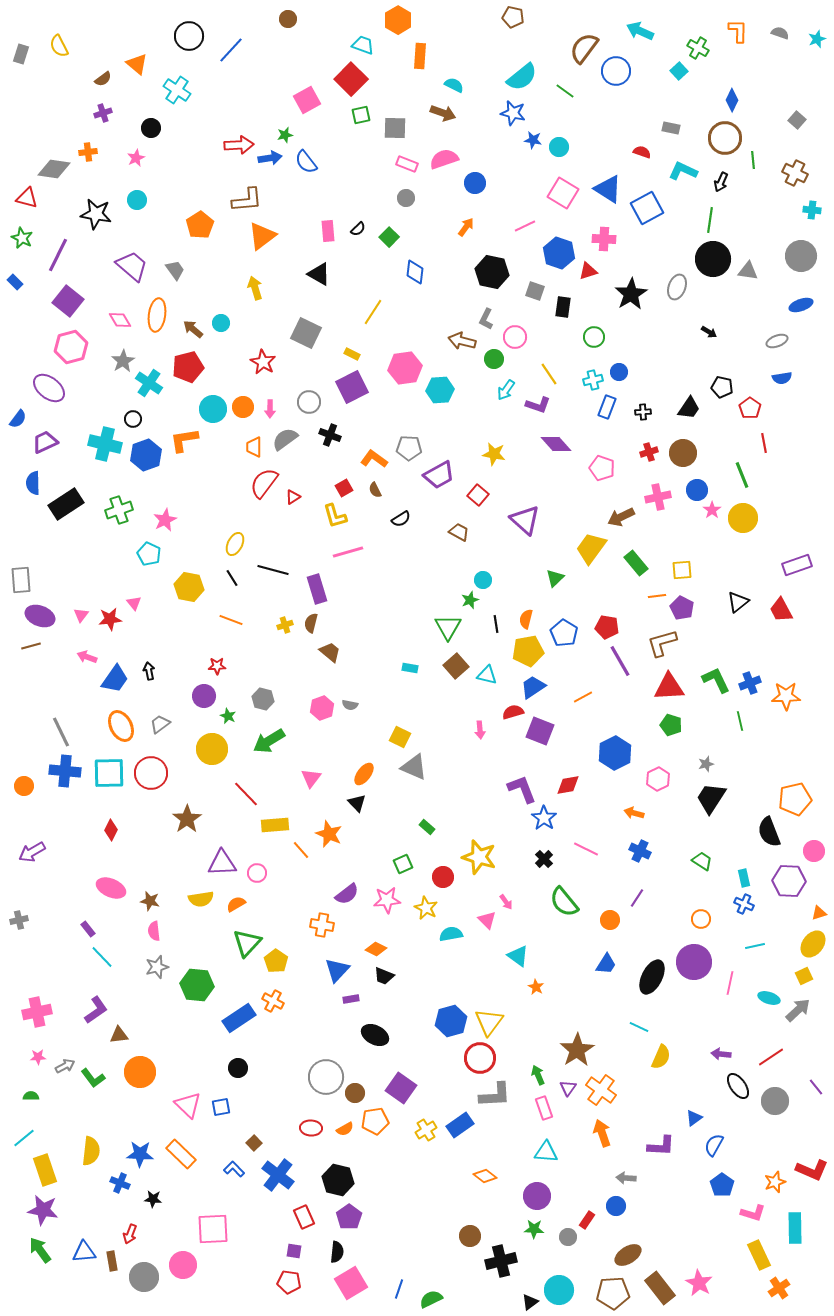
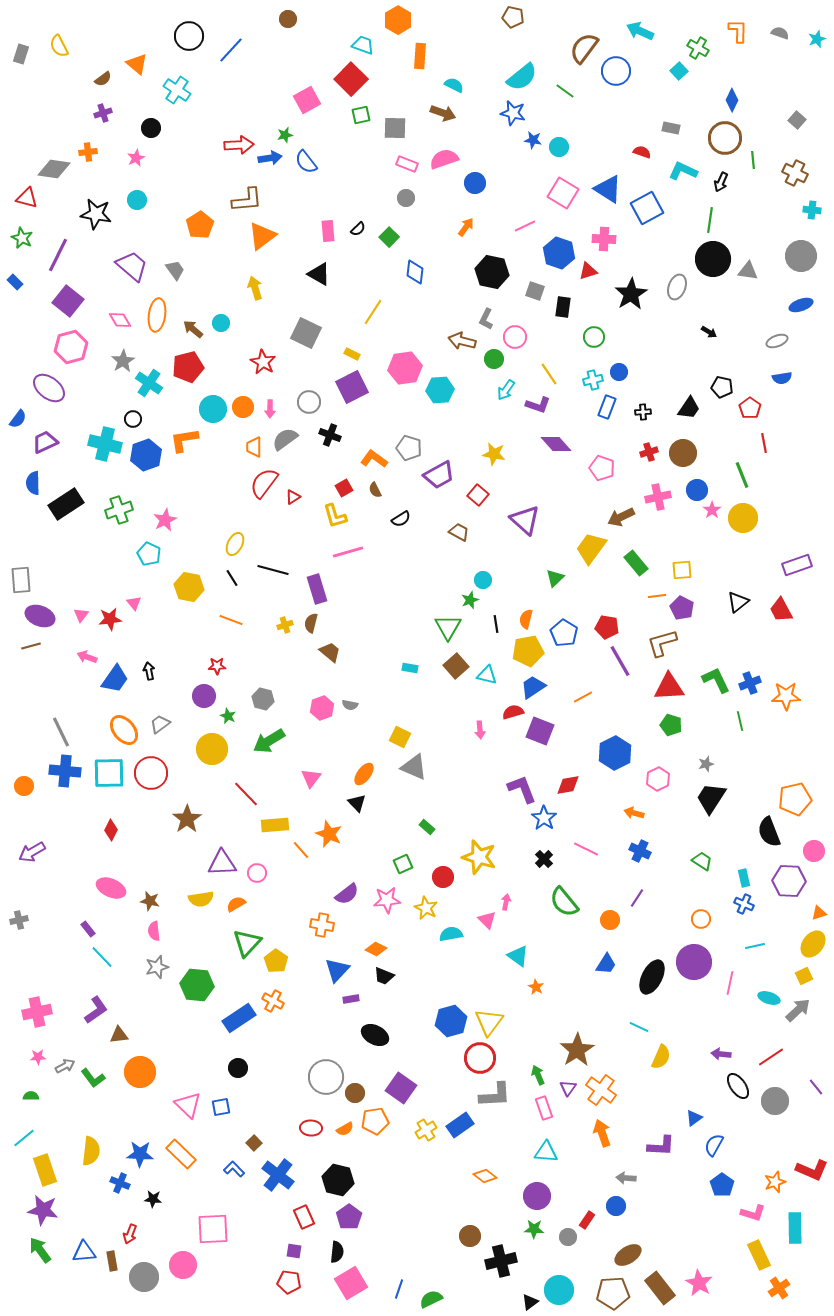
gray pentagon at (409, 448): rotated 15 degrees clockwise
orange ellipse at (121, 726): moved 3 px right, 4 px down; rotated 12 degrees counterclockwise
pink arrow at (506, 902): rotated 133 degrees counterclockwise
